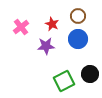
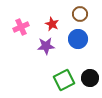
brown circle: moved 2 px right, 2 px up
pink cross: rotated 14 degrees clockwise
black circle: moved 4 px down
green square: moved 1 px up
